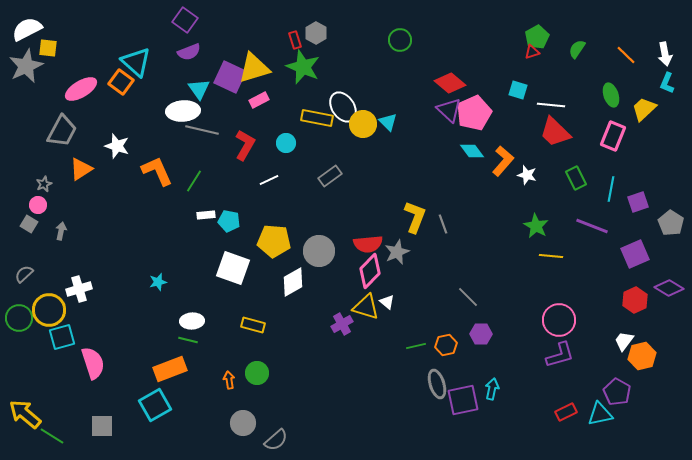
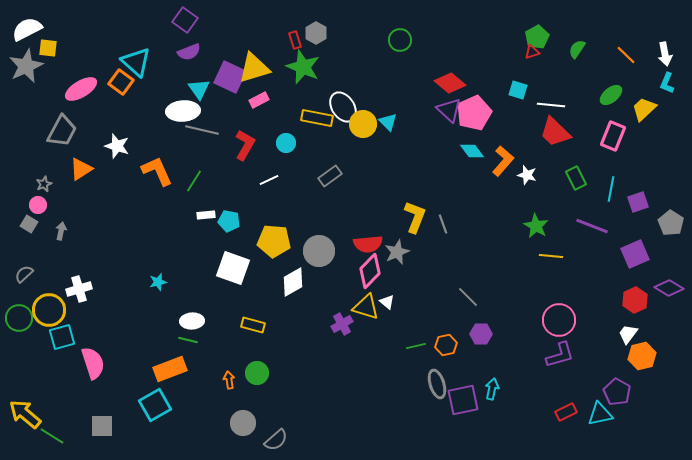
green ellipse at (611, 95): rotated 70 degrees clockwise
white trapezoid at (624, 341): moved 4 px right, 7 px up
